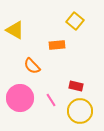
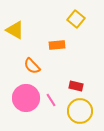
yellow square: moved 1 px right, 2 px up
pink circle: moved 6 px right
